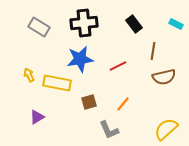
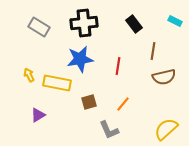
cyan rectangle: moved 1 px left, 3 px up
red line: rotated 54 degrees counterclockwise
purple triangle: moved 1 px right, 2 px up
